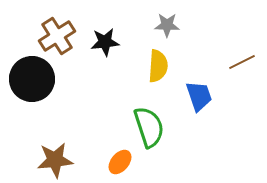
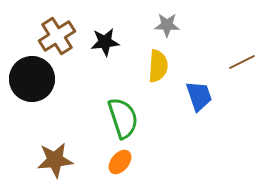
green semicircle: moved 26 px left, 9 px up
